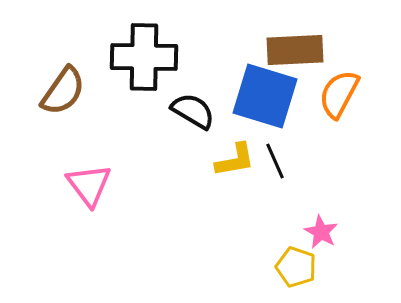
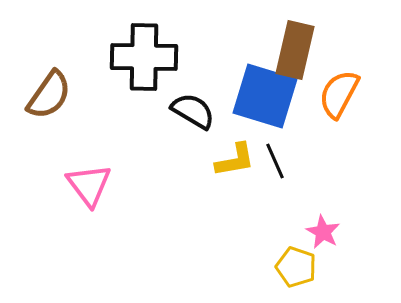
brown rectangle: rotated 74 degrees counterclockwise
brown semicircle: moved 14 px left, 4 px down
pink star: moved 2 px right
